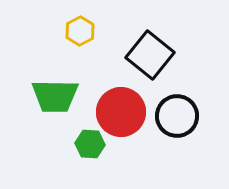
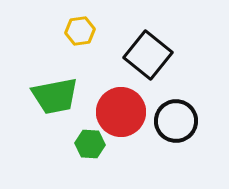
yellow hexagon: rotated 20 degrees clockwise
black square: moved 2 px left
green trapezoid: rotated 12 degrees counterclockwise
black circle: moved 1 px left, 5 px down
